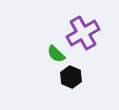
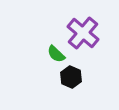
purple cross: rotated 20 degrees counterclockwise
